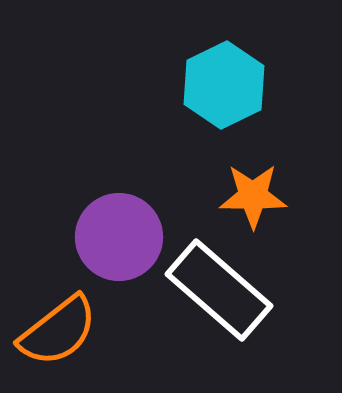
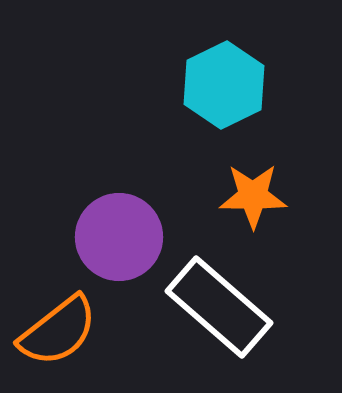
white rectangle: moved 17 px down
